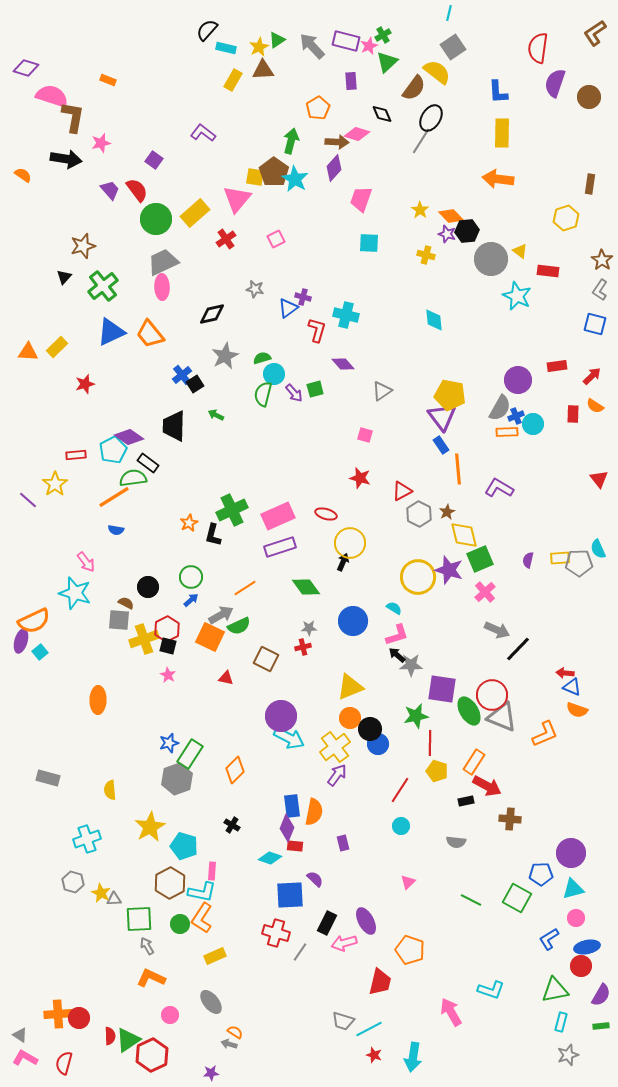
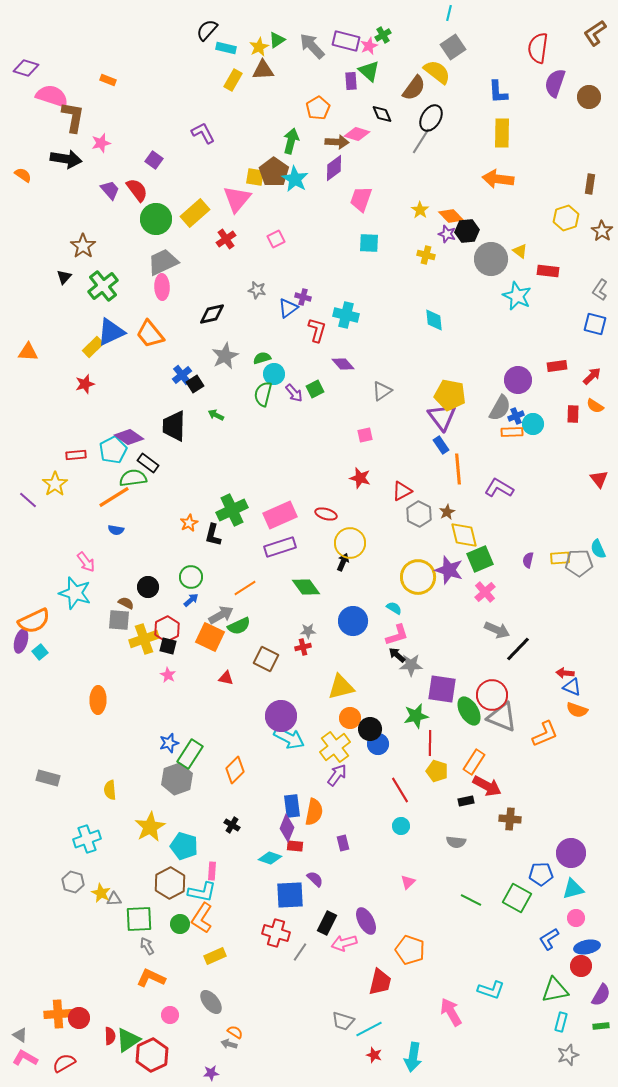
green triangle at (387, 62): moved 18 px left, 9 px down; rotated 35 degrees counterclockwise
purple L-shape at (203, 133): rotated 25 degrees clockwise
purple diamond at (334, 168): rotated 12 degrees clockwise
brown star at (83, 246): rotated 20 degrees counterclockwise
brown star at (602, 260): moved 29 px up
gray star at (255, 289): moved 2 px right, 1 px down
yellow rectangle at (57, 347): moved 36 px right
green square at (315, 389): rotated 12 degrees counterclockwise
orange rectangle at (507, 432): moved 5 px right
pink square at (365, 435): rotated 28 degrees counterclockwise
pink rectangle at (278, 516): moved 2 px right, 1 px up
gray star at (309, 628): moved 1 px left, 3 px down
yellow triangle at (350, 687): moved 9 px left; rotated 8 degrees clockwise
red line at (400, 790): rotated 64 degrees counterclockwise
red semicircle at (64, 1063): rotated 45 degrees clockwise
